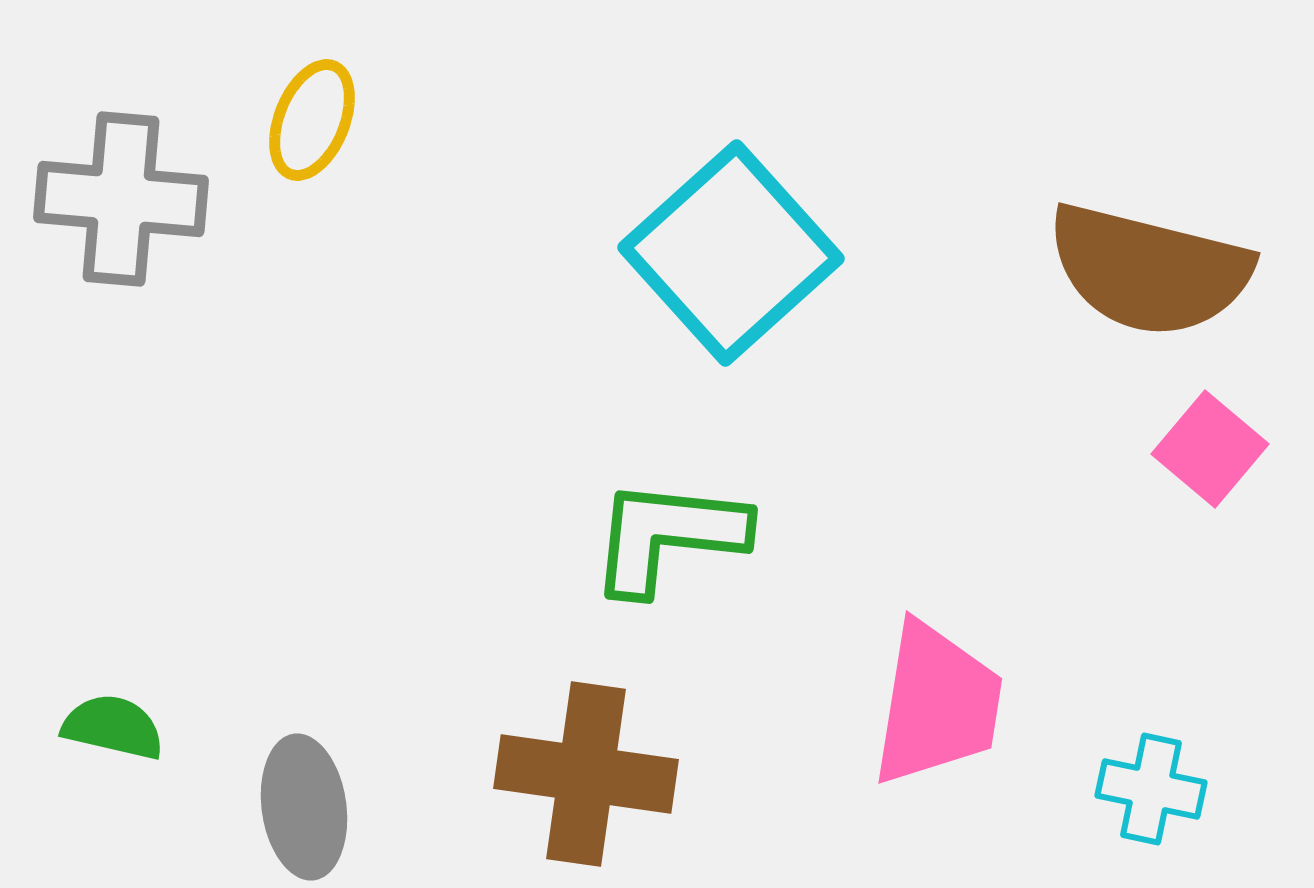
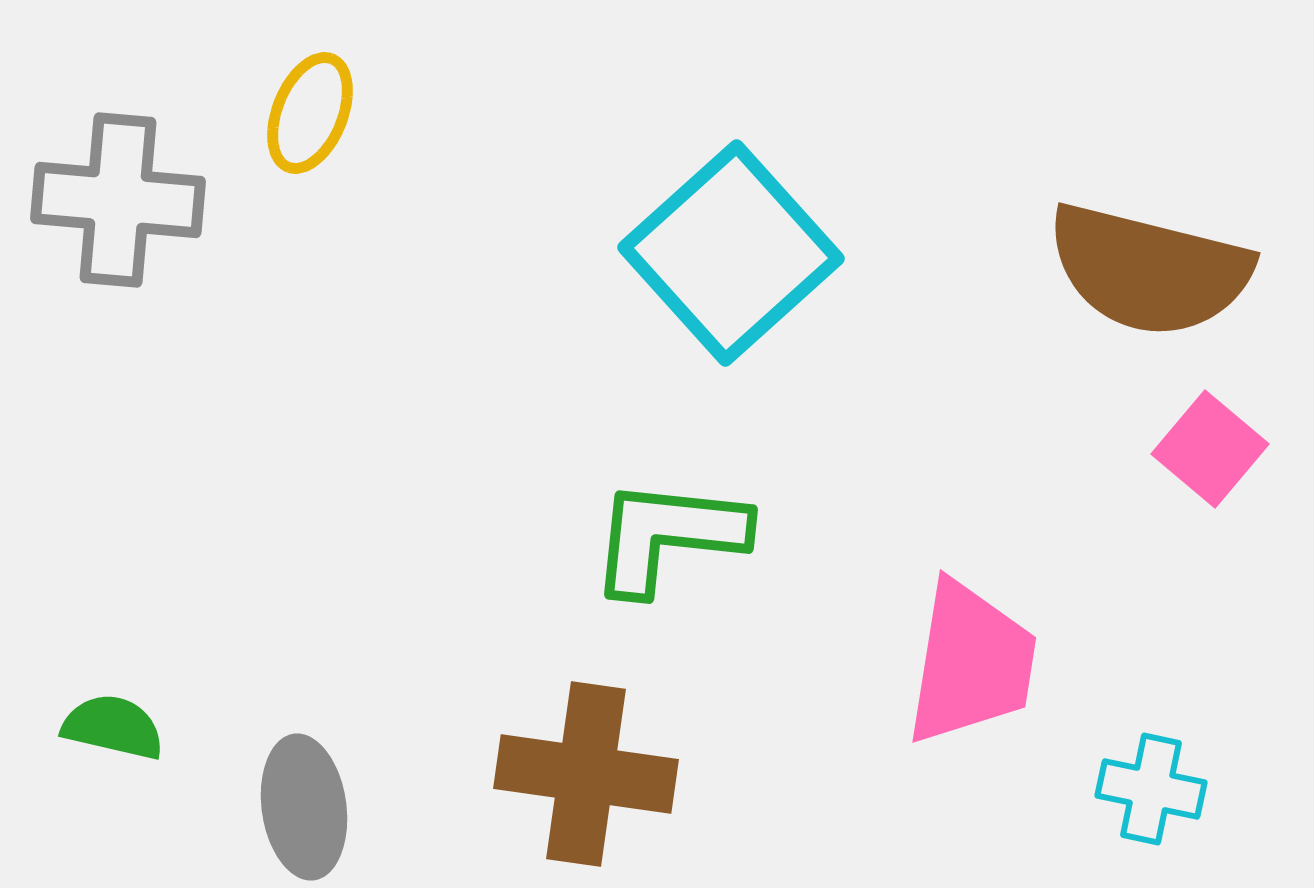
yellow ellipse: moved 2 px left, 7 px up
gray cross: moved 3 px left, 1 px down
pink trapezoid: moved 34 px right, 41 px up
